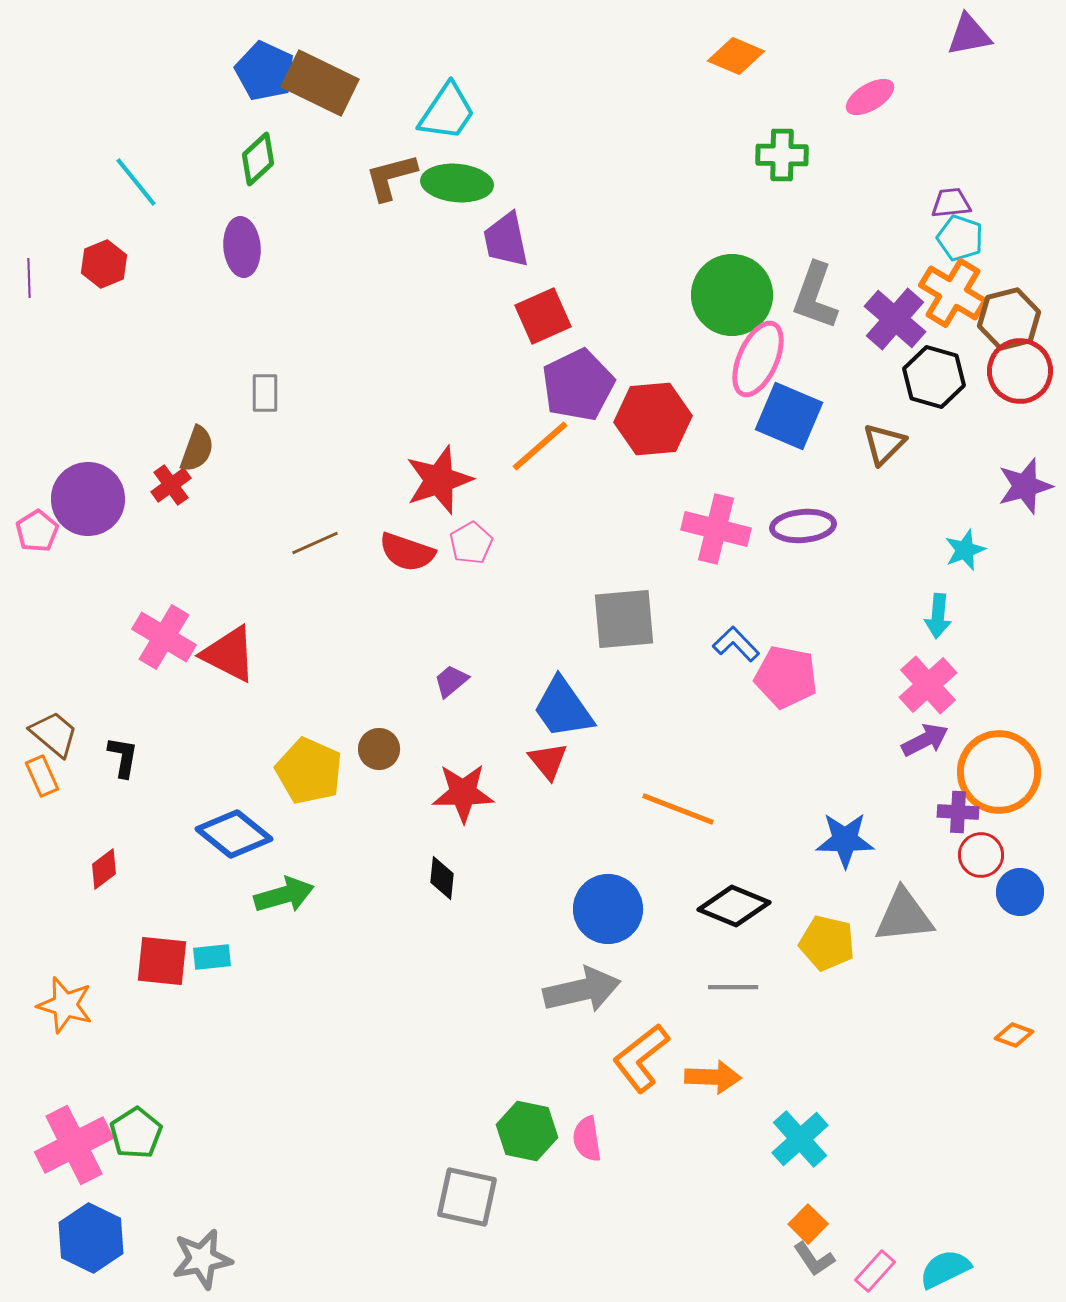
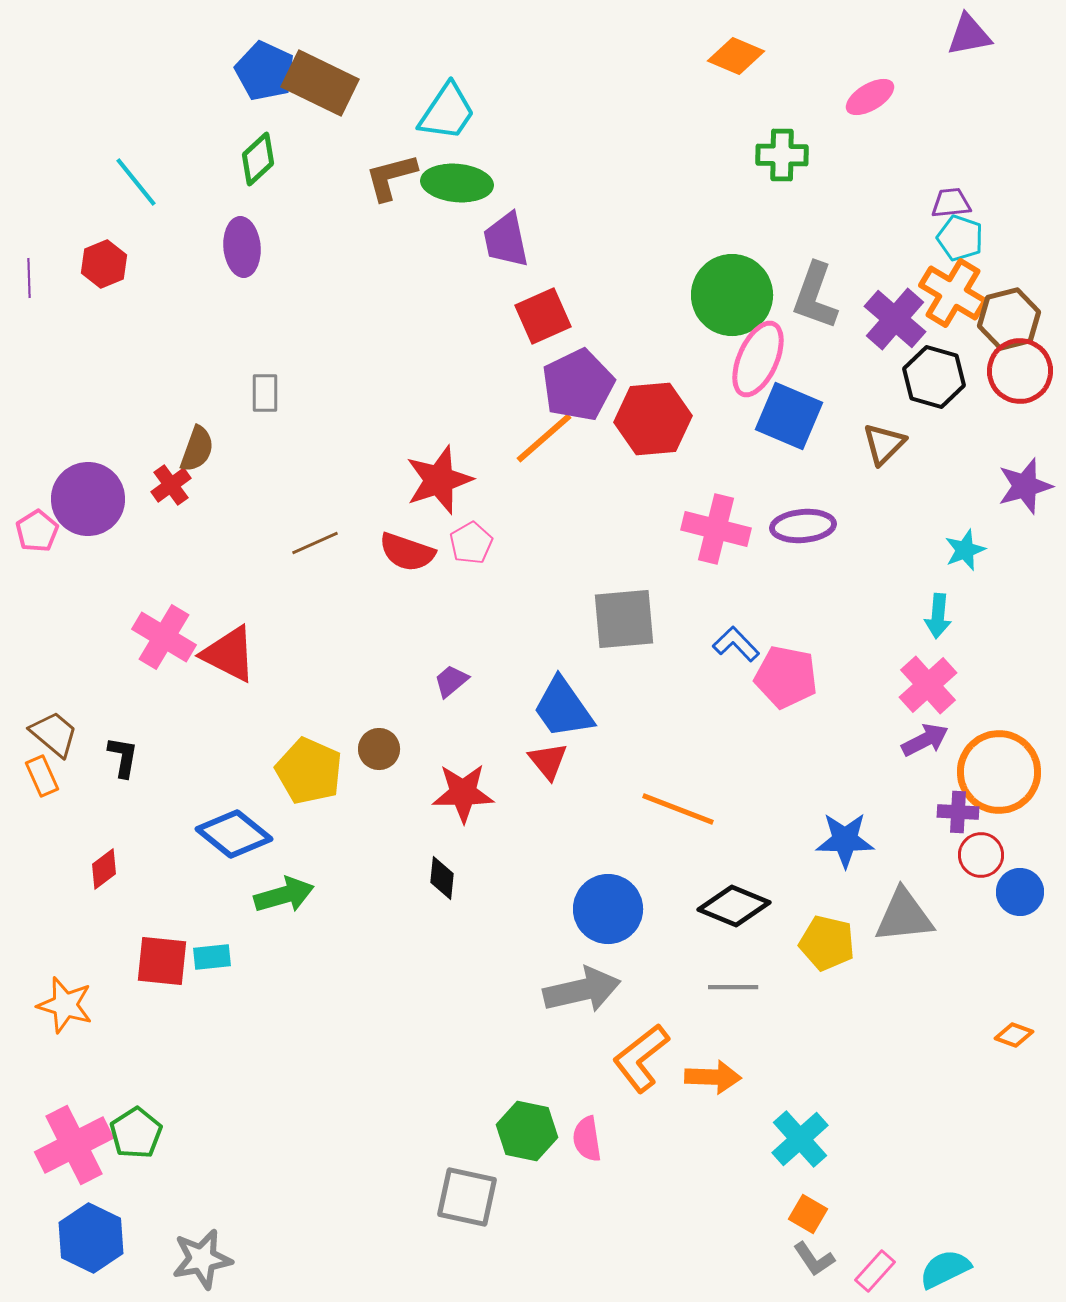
orange line at (540, 446): moved 4 px right, 8 px up
orange square at (808, 1224): moved 10 px up; rotated 15 degrees counterclockwise
